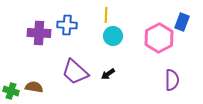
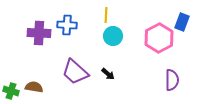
black arrow: rotated 104 degrees counterclockwise
